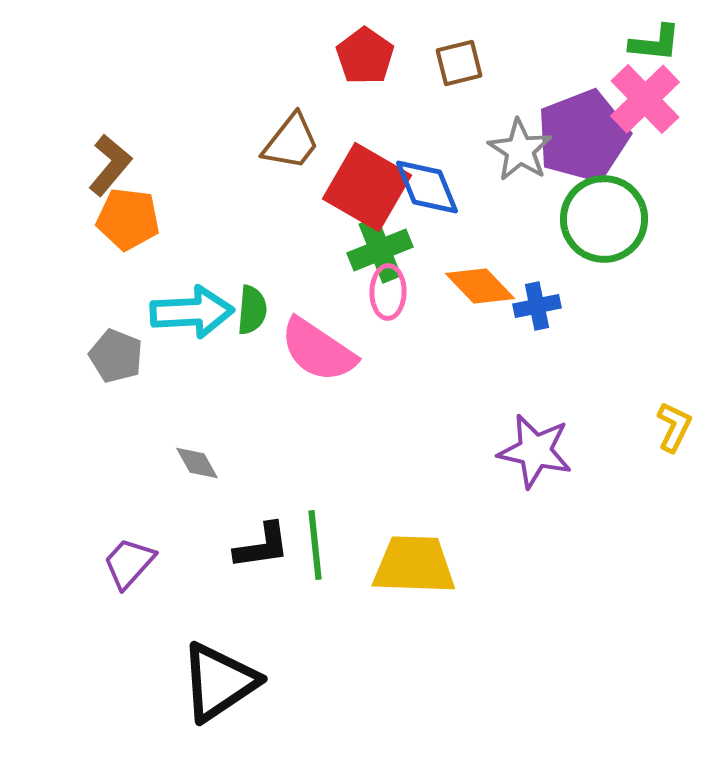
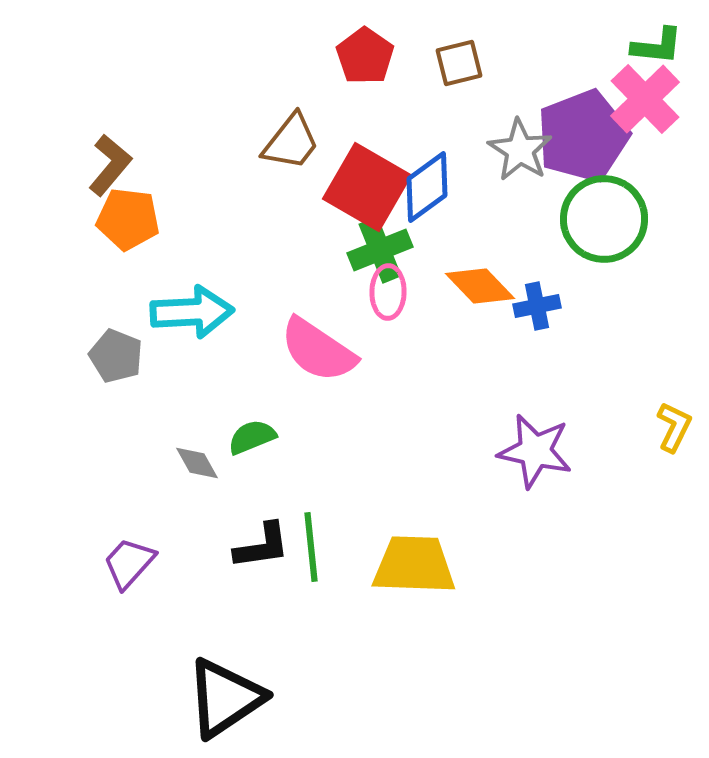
green L-shape: moved 2 px right, 3 px down
blue diamond: rotated 76 degrees clockwise
green semicircle: moved 127 px down; rotated 117 degrees counterclockwise
green line: moved 4 px left, 2 px down
black triangle: moved 6 px right, 16 px down
